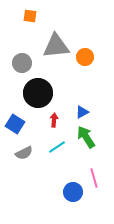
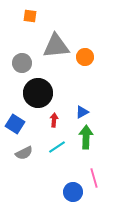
green arrow: rotated 35 degrees clockwise
